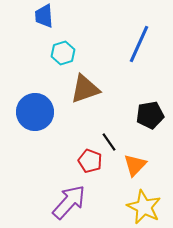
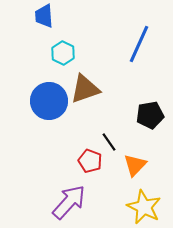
cyan hexagon: rotated 15 degrees counterclockwise
blue circle: moved 14 px right, 11 px up
